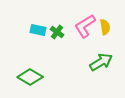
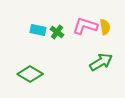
pink L-shape: rotated 50 degrees clockwise
green diamond: moved 3 px up
